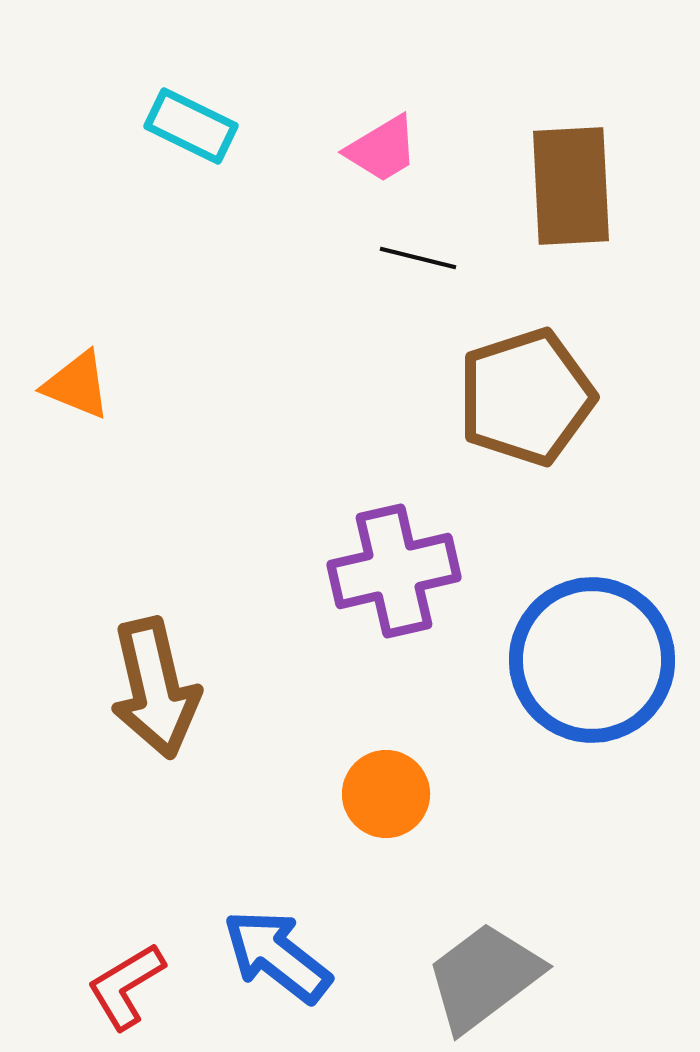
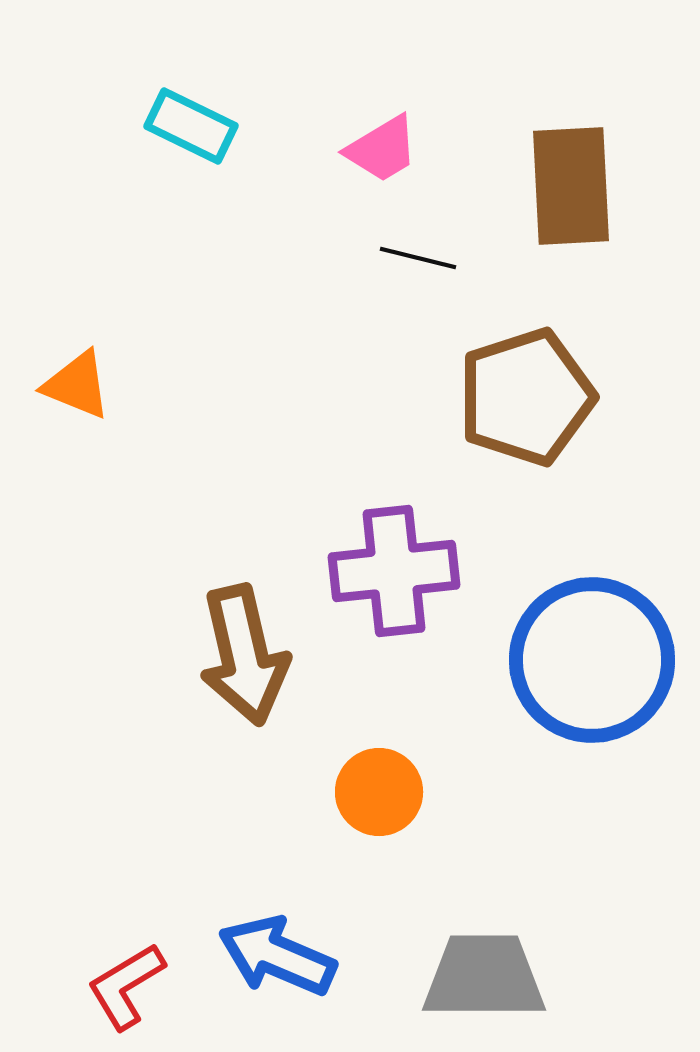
purple cross: rotated 7 degrees clockwise
brown arrow: moved 89 px right, 33 px up
orange circle: moved 7 px left, 2 px up
blue arrow: rotated 15 degrees counterclockwise
gray trapezoid: rotated 37 degrees clockwise
